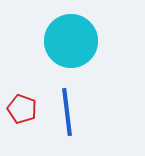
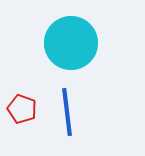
cyan circle: moved 2 px down
